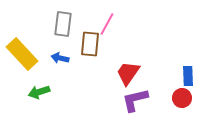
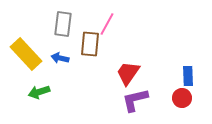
yellow rectangle: moved 4 px right
